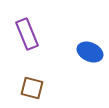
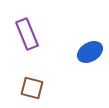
blue ellipse: rotated 55 degrees counterclockwise
